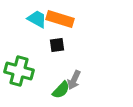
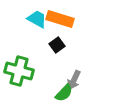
black square: rotated 28 degrees counterclockwise
green semicircle: moved 3 px right, 3 px down
